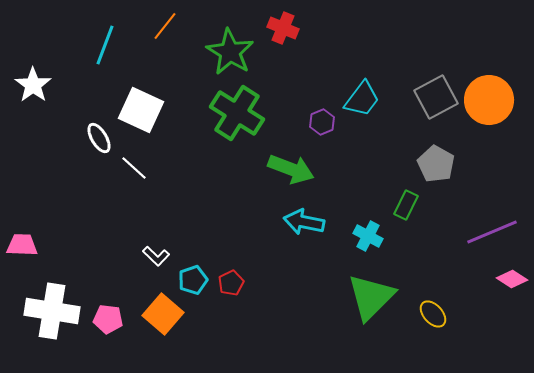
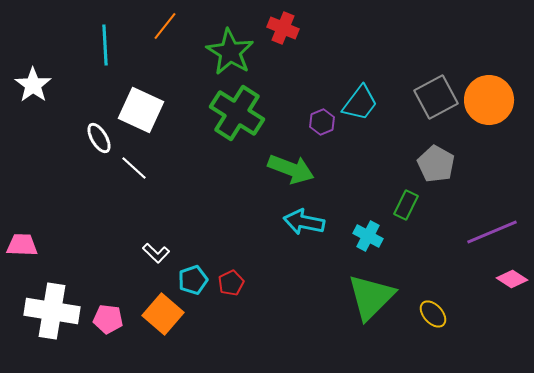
cyan line: rotated 24 degrees counterclockwise
cyan trapezoid: moved 2 px left, 4 px down
white L-shape: moved 3 px up
